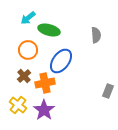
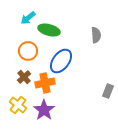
orange circle: moved 1 px down
brown cross: moved 1 px down
